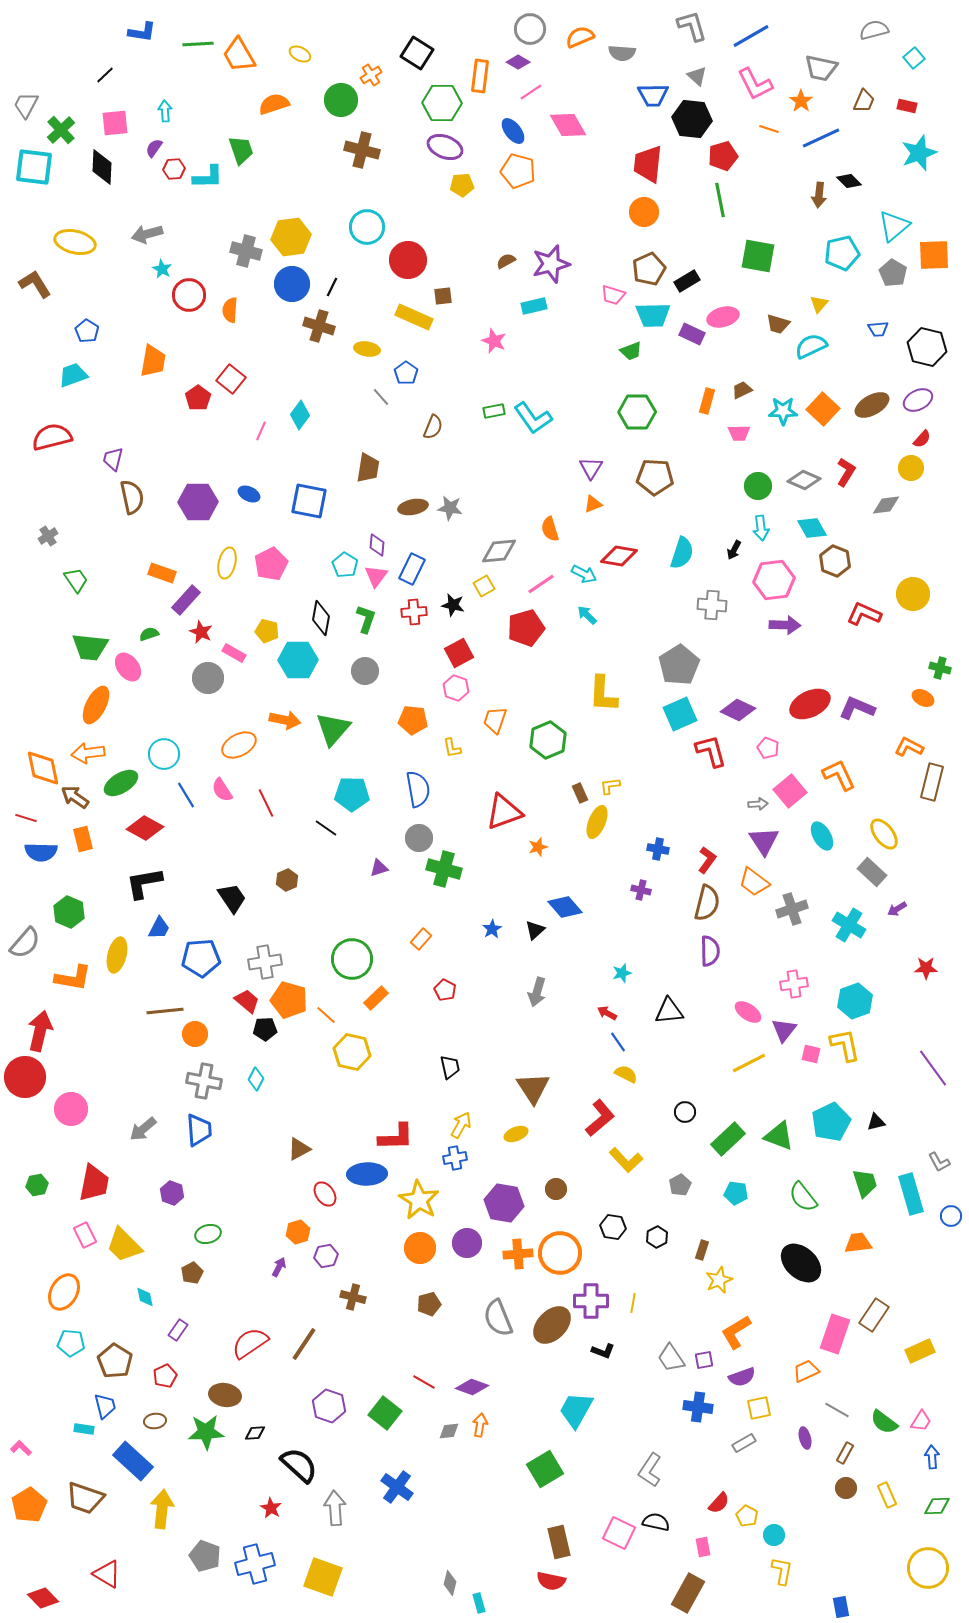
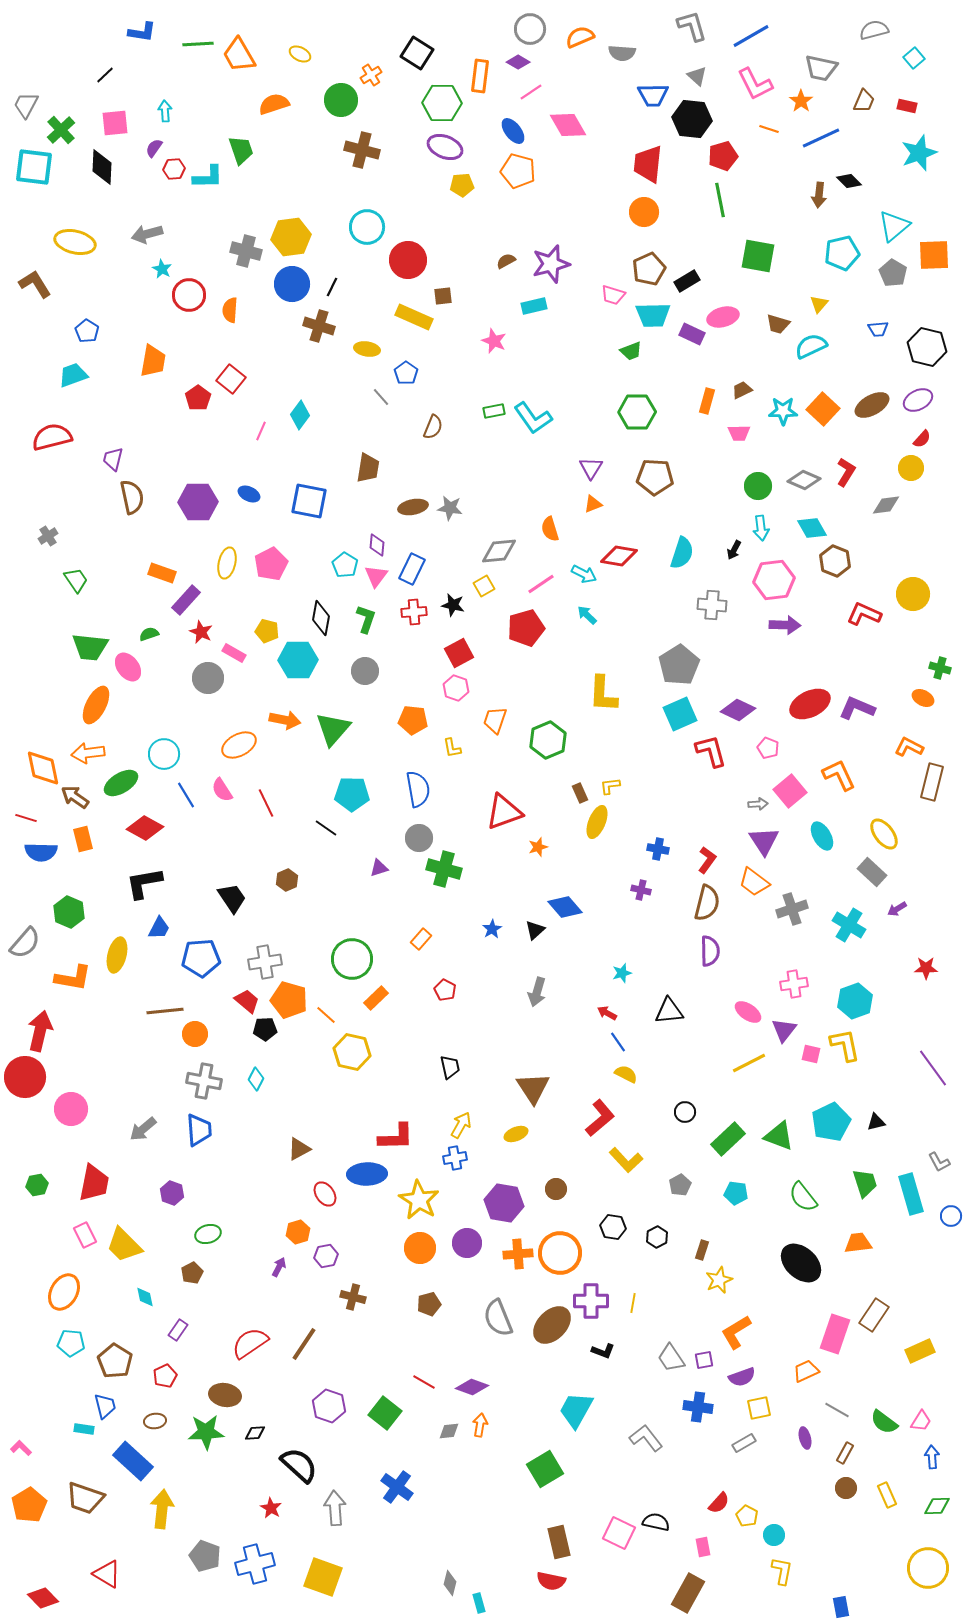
gray L-shape at (650, 1470): moved 4 px left, 32 px up; rotated 108 degrees clockwise
